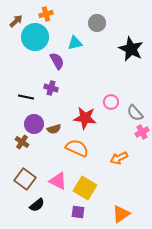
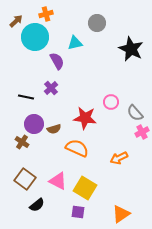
purple cross: rotated 32 degrees clockwise
